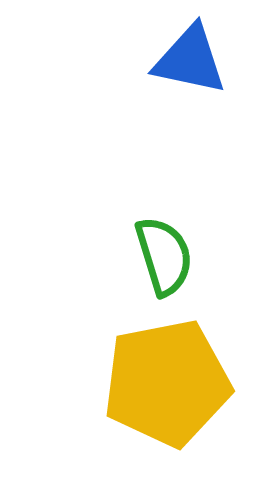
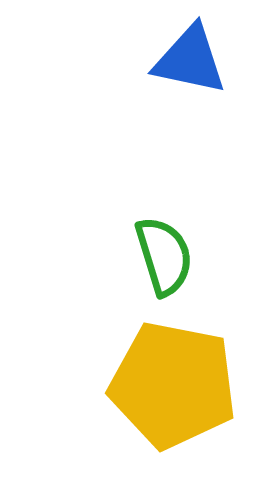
yellow pentagon: moved 6 px right, 2 px down; rotated 22 degrees clockwise
